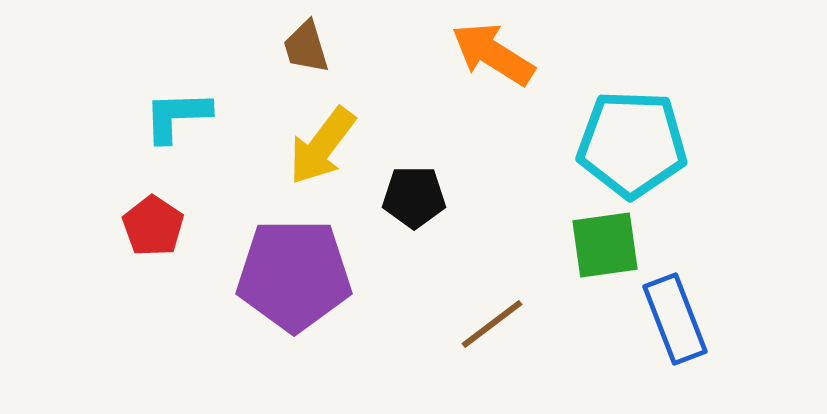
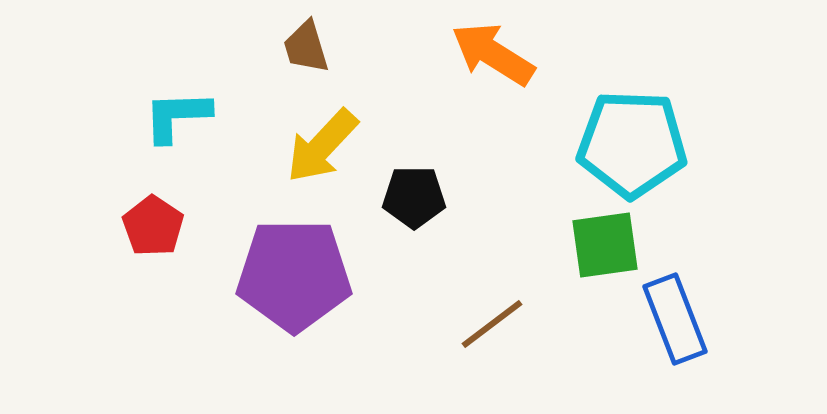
yellow arrow: rotated 6 degrees clockwise
